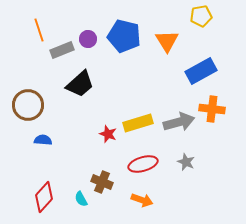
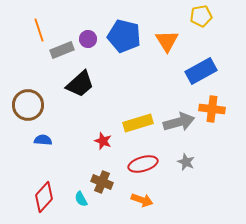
red star: moved 5 px left, 7 px down
